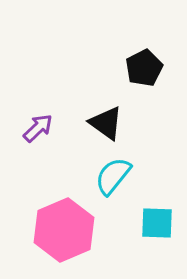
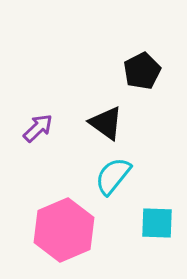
black pentagon: moved 2 px left, 3 px down
